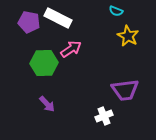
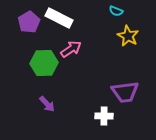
white rectangle: moved 1 px right
purple pentagon: rotated 30 degrees clockwise
purple trapezoid: moved 2 px down
white cross: rotated 24 degrees clockwise
